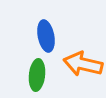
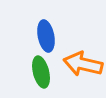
green ellipse: moved 4 px right, 3 px up; rotated 20 degrees counterclockwise
